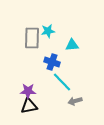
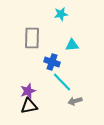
cyan star: moved 13 px right, 17 px up
purple star: rotated 21 degrees counterclockwise
